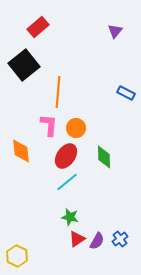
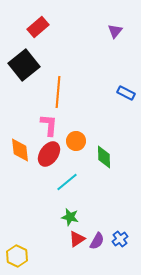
orange circle: moved 13 px down
orange diamond: moved 1 px left, 1 px up
red ellipse: moved 17 px left, 2 px up
